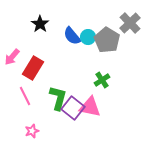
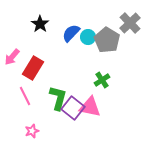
blue semicircle: moved 1 px left, 3 px up; rotated 84 degrees clockwise
